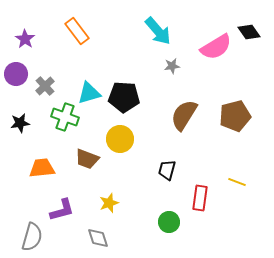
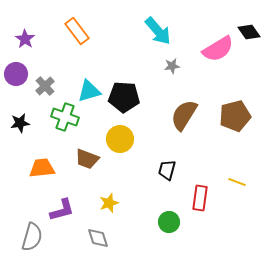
pink semicircle: moved 2 px right, 2 px down
cyan triangle: moved 2 px up
